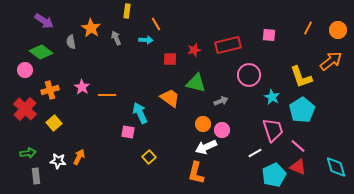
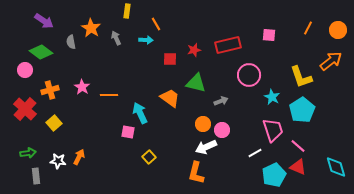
orange line at (107, 95): moved 2 px right
